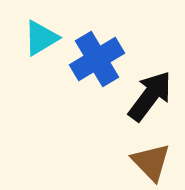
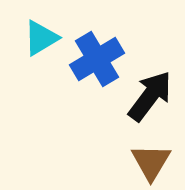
brown triangle: rotated 15 degrees clockwise
